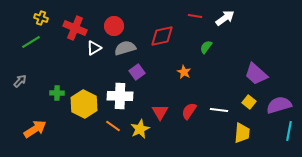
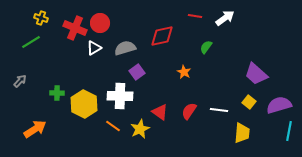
red circle: moved 14 px left, 3 px up
red triangle: rotated 24 degrees counterclockwise
